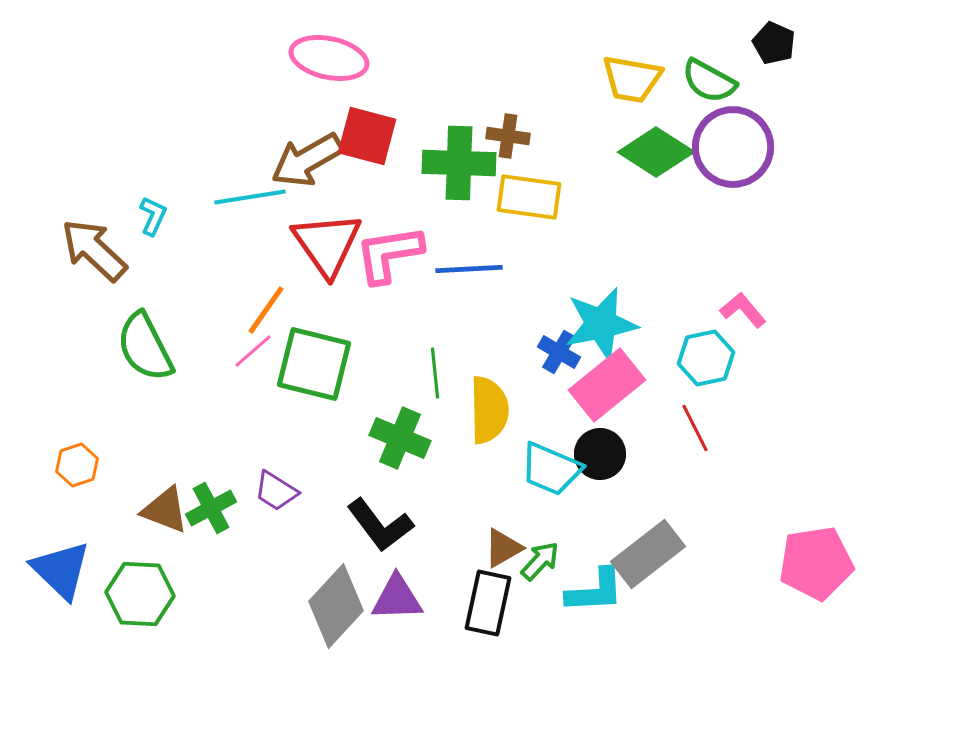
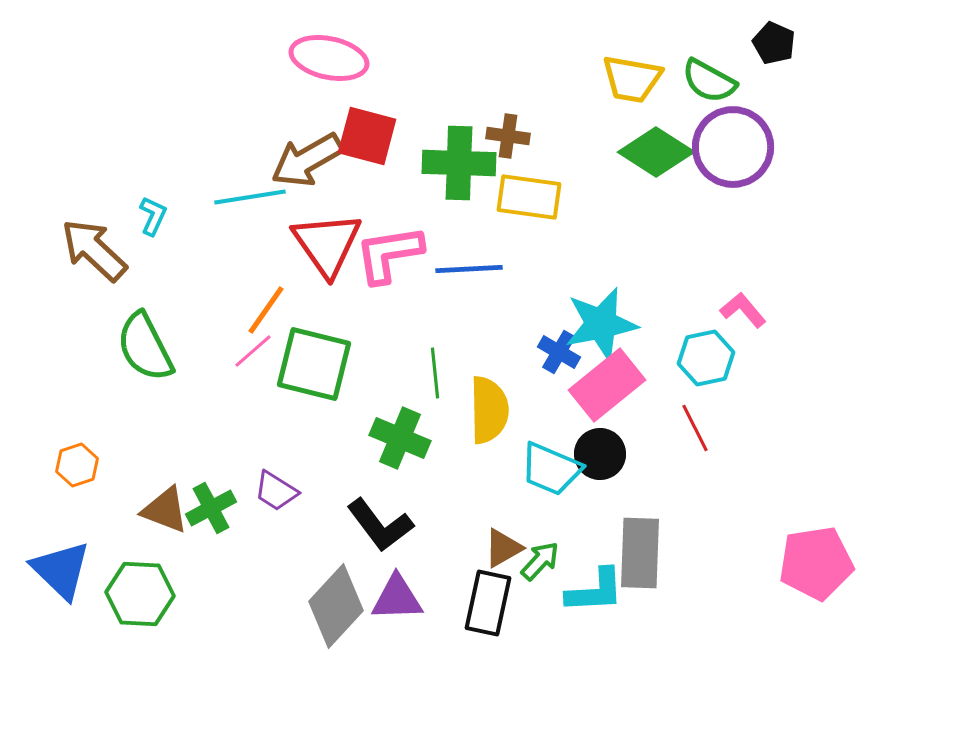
gray rectangle at (648, 554): moved 8 px left, 1 px up; rotated 50 degrees counterclockwise
